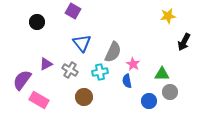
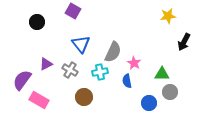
blue triangle: moved 1 px left, 1 px down
pink star: moved 1 px right, 1 px up
blue circle: moved 2 px down
